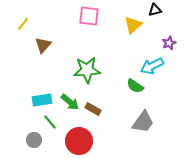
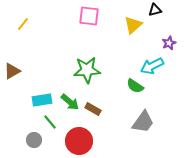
brown triangle: moved 31 px left, 26 px down; rotated 18 degrees clockwise
